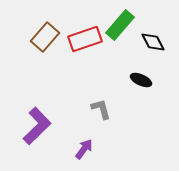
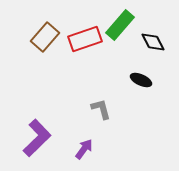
purple L-shape: moved 12 px down
